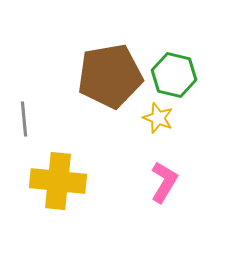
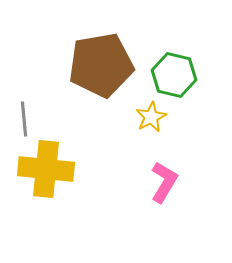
brown pentagon: moved 9 px left, 11 px up
yellow star: moved 7 px left, 1 px up; rotated 24 degrees clockwise
yellow cross: moved 12 px left, 12 px up
